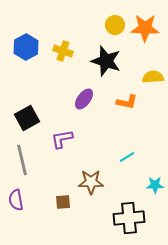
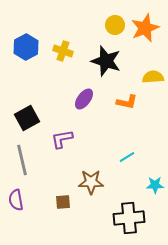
orange star: rotated 24 degrees counterclockwise
